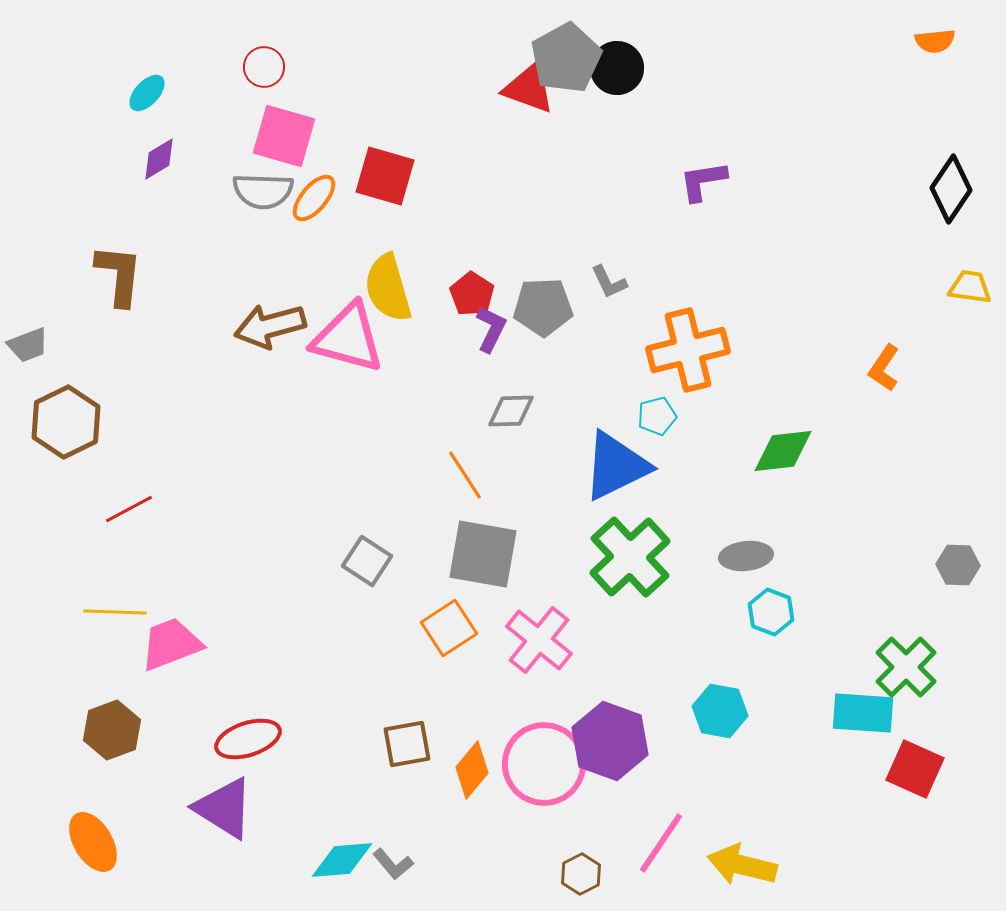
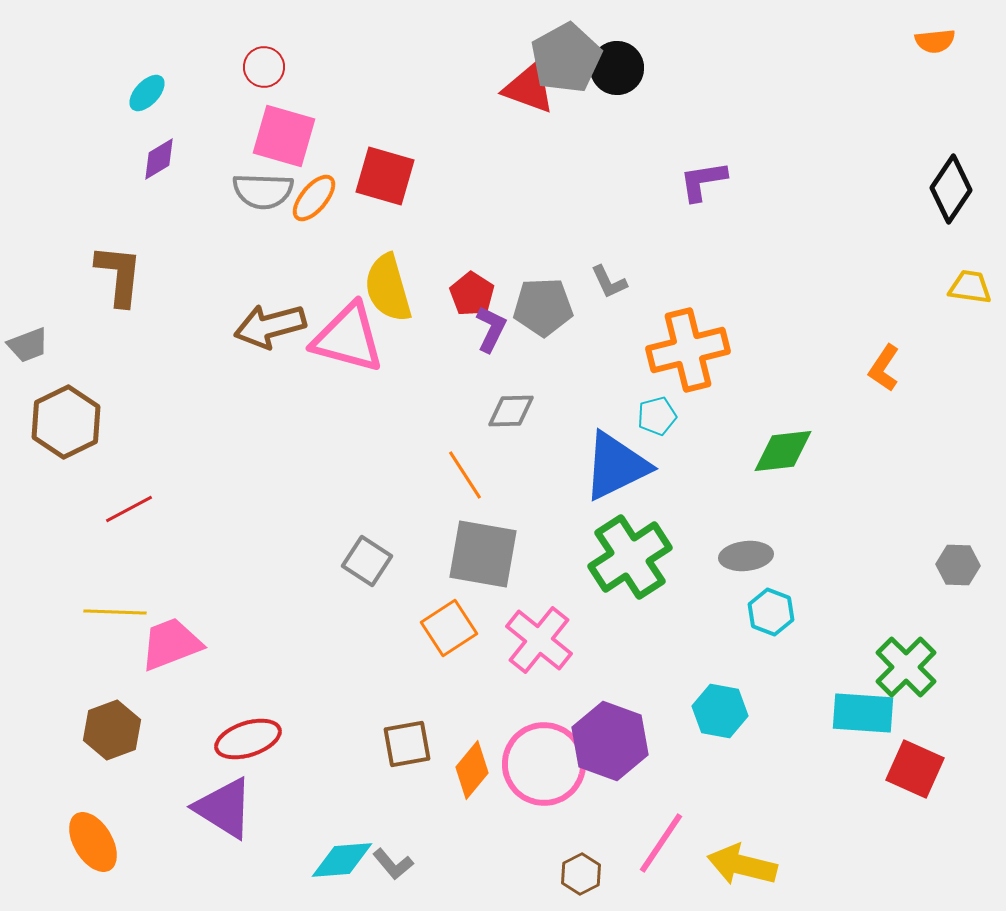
green cross at (630, 557): rotated 10 degrees clockwise
